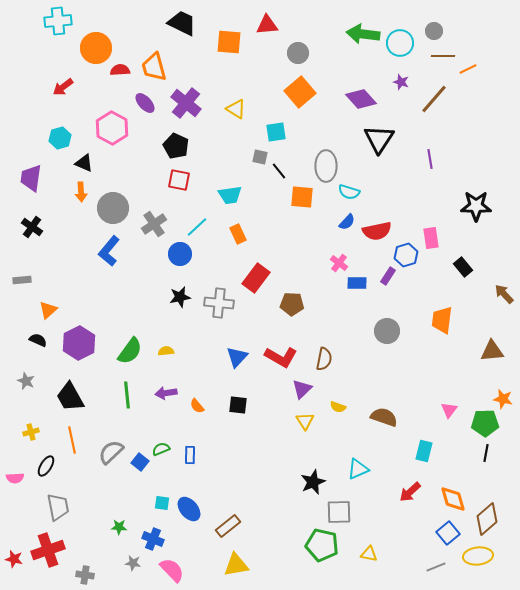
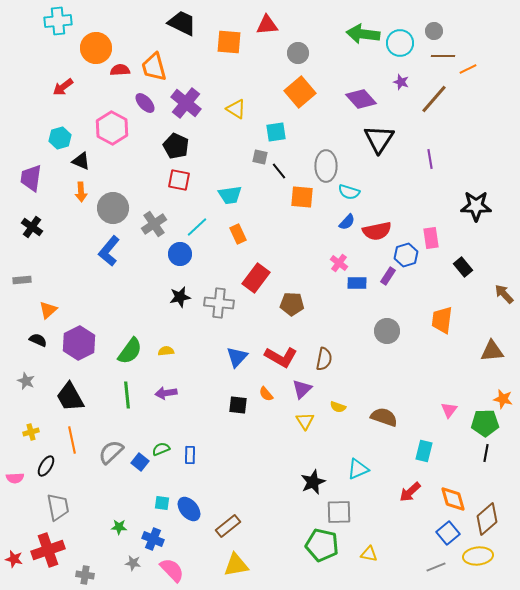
black triangle at (84, 163): moved 3 px left, 2 px up
orange semicircle at (197, 406): moved 69 px right, 12 px up
